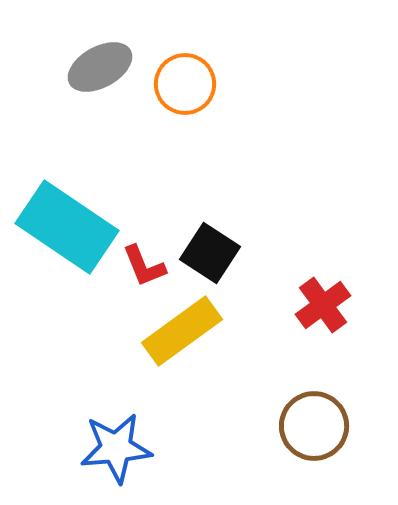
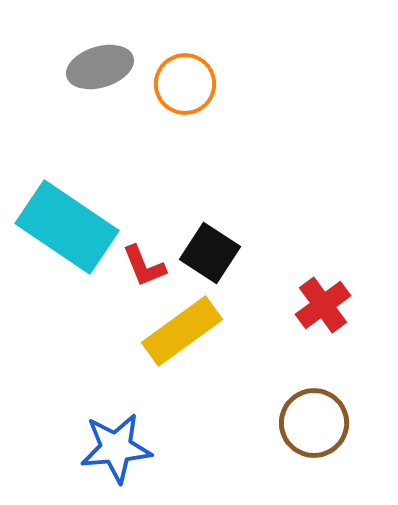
gray ellipse: rotated 12 degrees clockwise
brown circle: moved 3 px up
